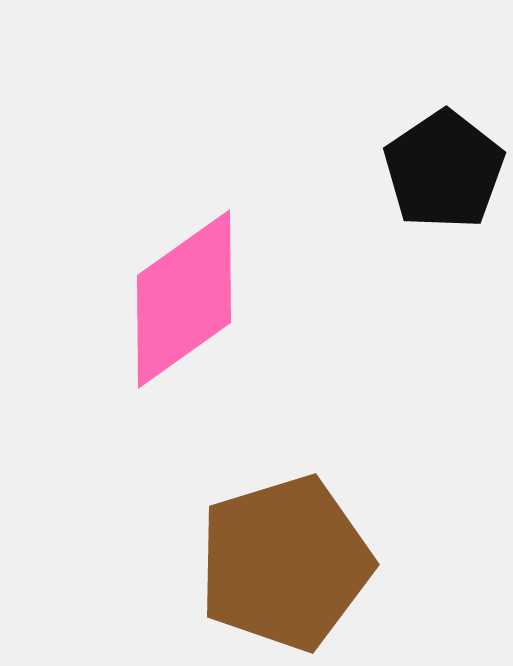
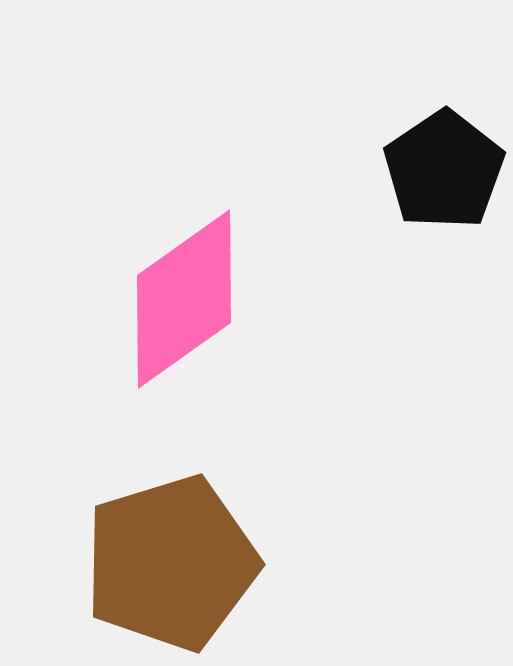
brown pentagon: moved 114 px left
